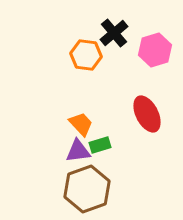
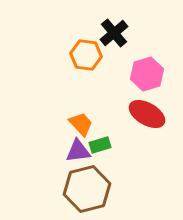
pink hexagon: moved 8 px left, 24 px down
red ellipse: rotated 33 degrees counterclockwise
brown hexagon: rotated 6 degrees clockwise
